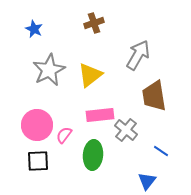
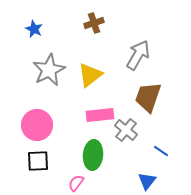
brown trapezoid: moved 6 px left, 1 px down; rotated 28 degrees clockwise
pink semicircle: moved 12 px right, 48 px down
